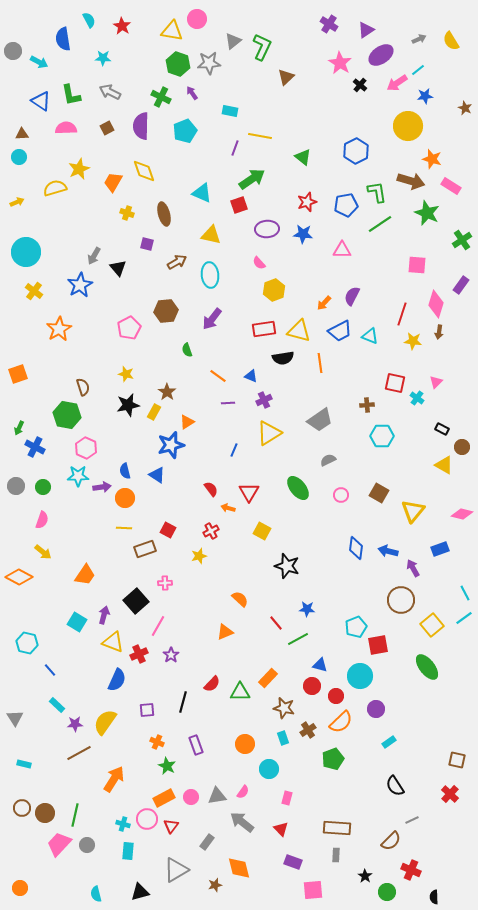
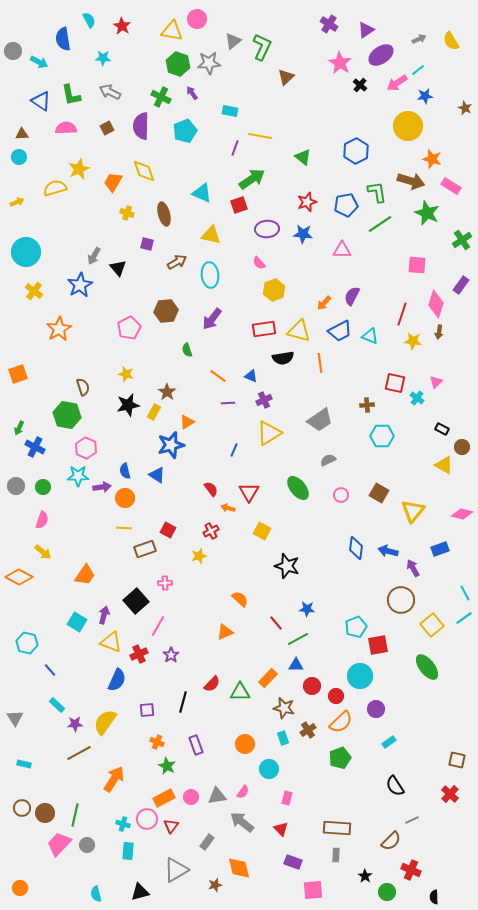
yellow triangle at (113, 642): moved 2 px left
blue triangle at (320, 665): moved 24 px left; rotated 14 degrees counterclockwise
green pentagon at (333, 759): moved 7 px right, 1 px up
